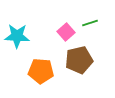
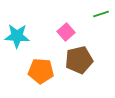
green line: moved 11 px right, 9 px up
